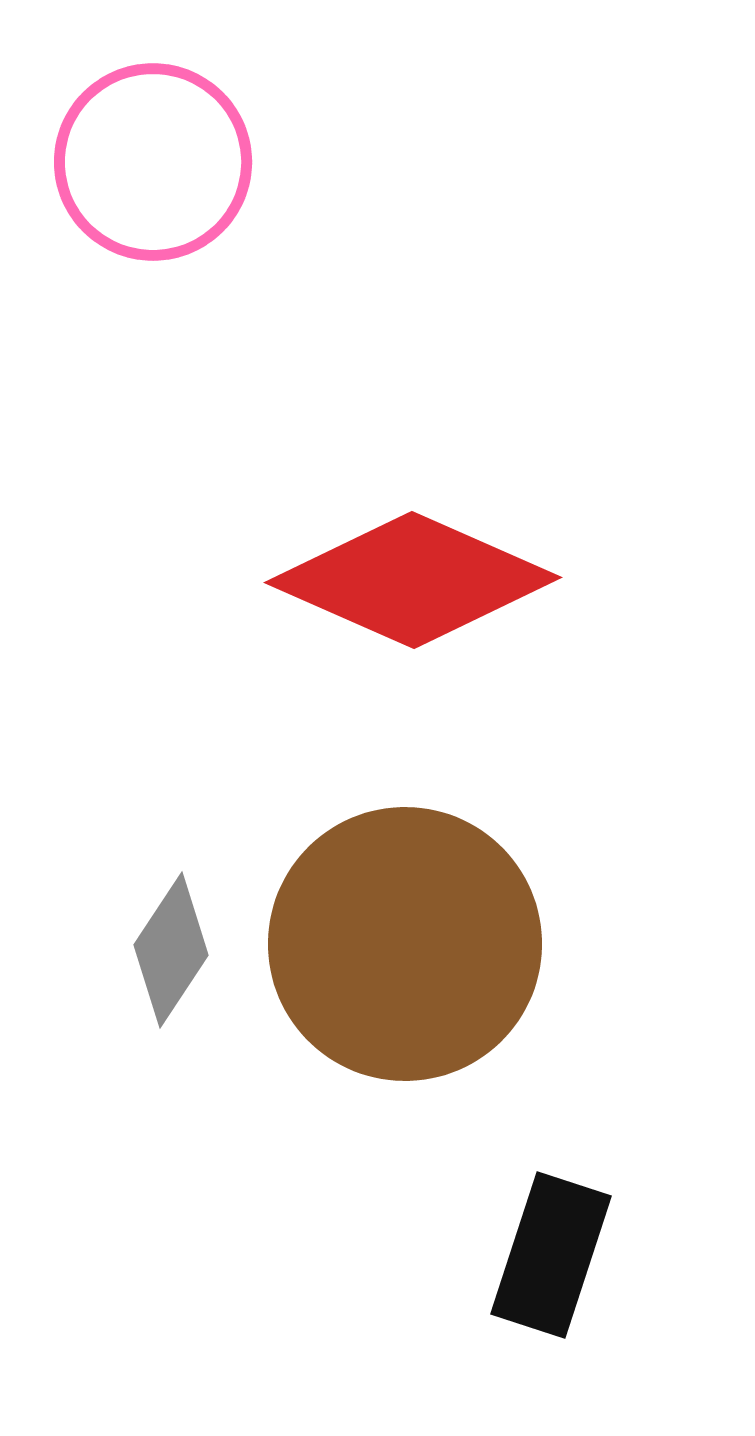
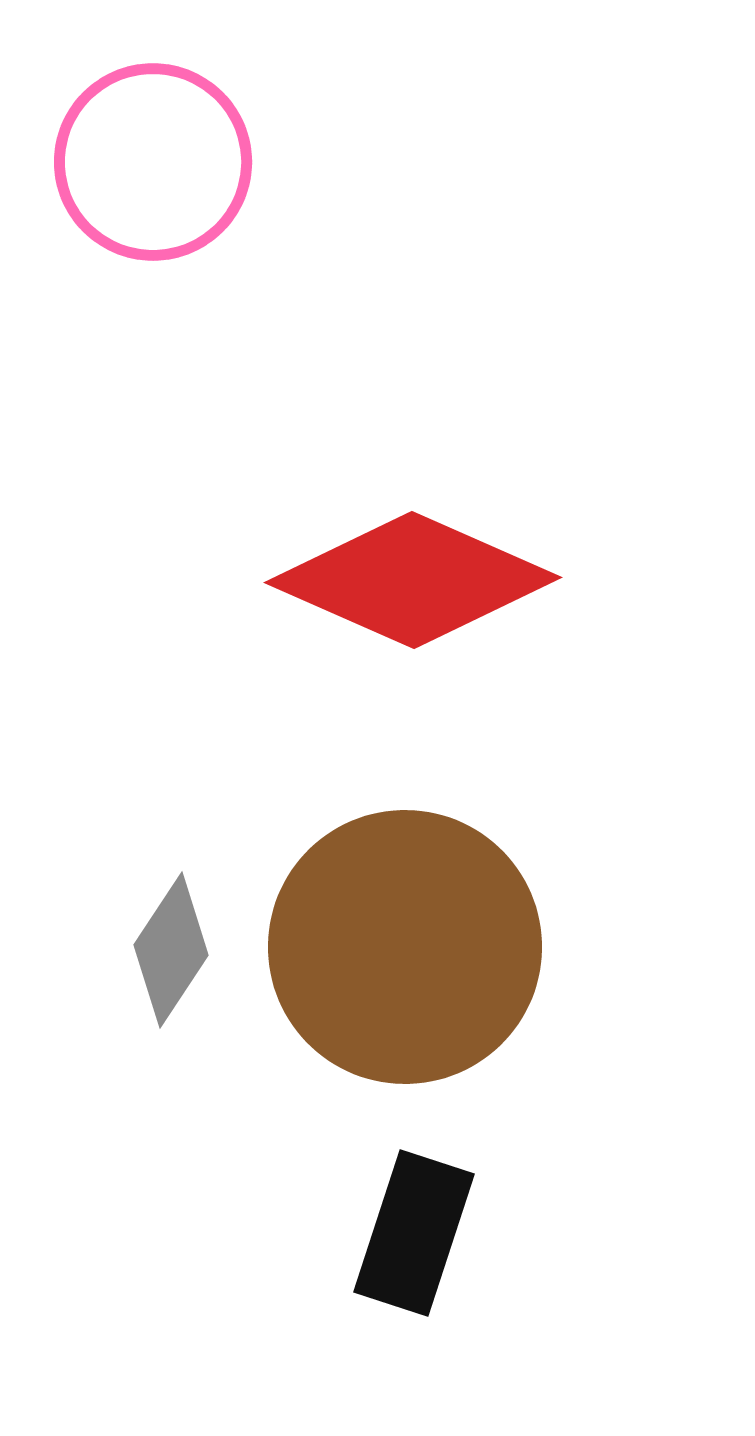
brown circle: moved 3 px down
black rectangle: moved 137 px left, 22 px up
